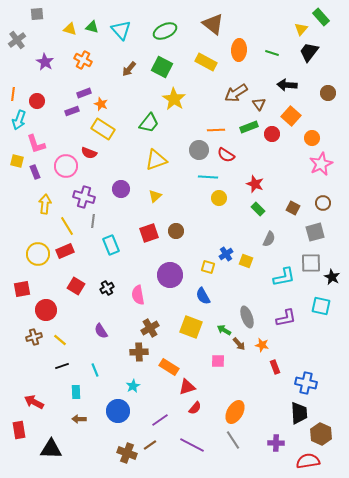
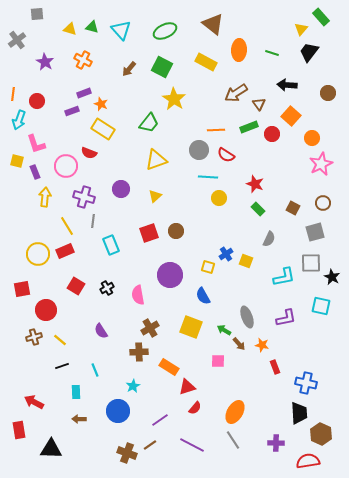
yellow arrow at (45, 204): moved 7 px up
